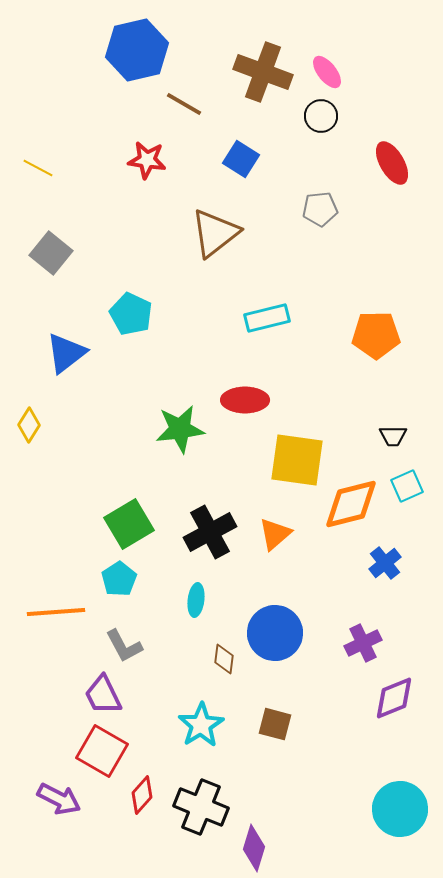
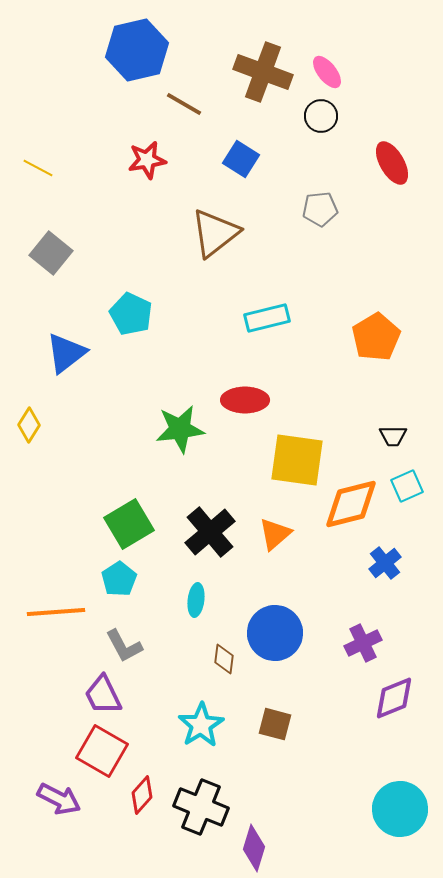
red star at (147, 160): rotated 18 degrees counterclockwise
orange pentagon at (376, 335): moved 2 px down; rotated 30 degrees counterclockwise
black cross at (210, 532): rotated 12 degrees counterclockwise
